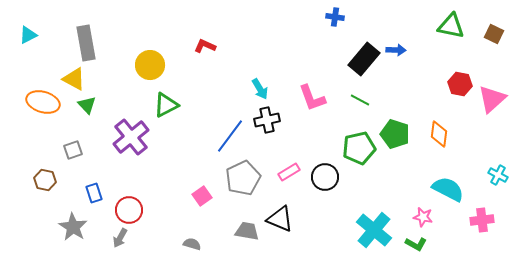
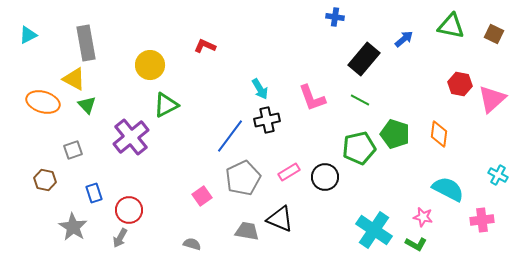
blue arrow at (396, 50): moved 8 px right, 11 px up; rotated 42 degrees counterclockwise
cyan cross at (374, 230): rotated 6 degrees counterclockwise
